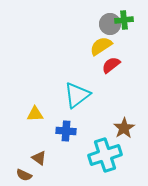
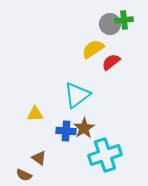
yellow semicircle: moved 8 px left, 3 px down
red semicircle: moved 3 px up
brown star: moved 40 px left
